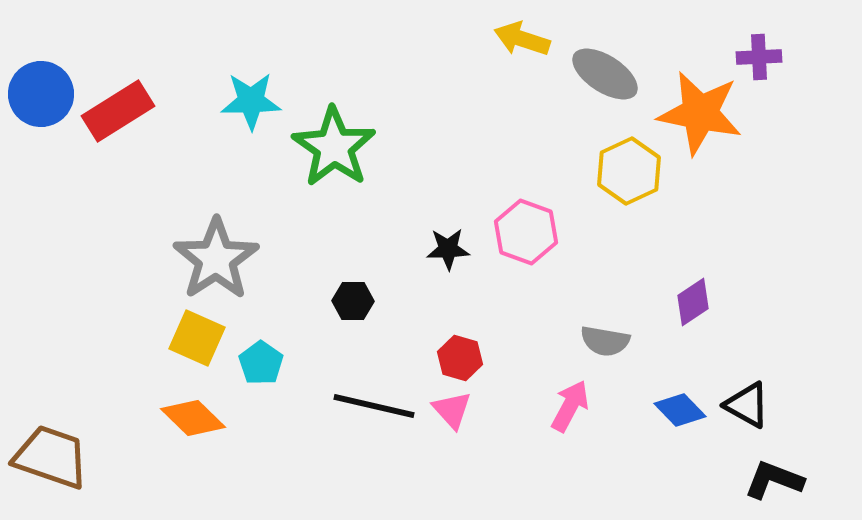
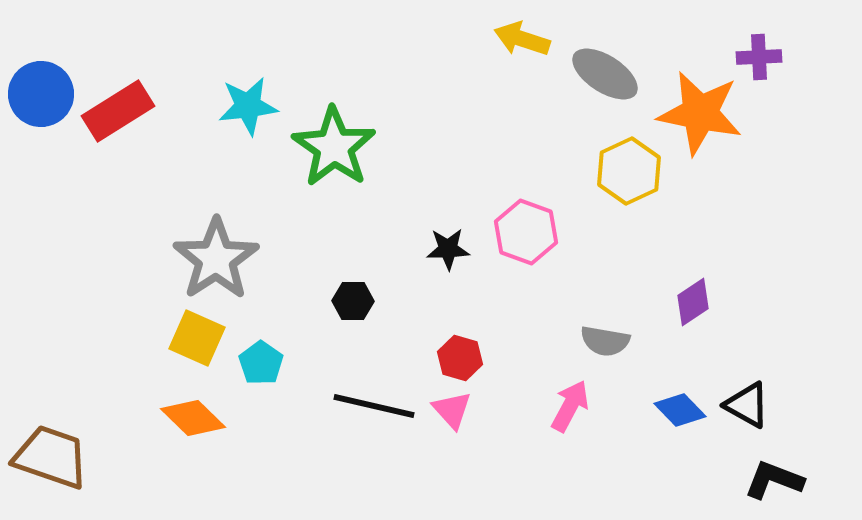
cyan star: moved 3 px left, 5 px down; rotated 6 degrees counterclockwise
